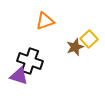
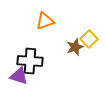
black cross: rotated 15 degrees counterclockwise
